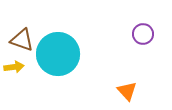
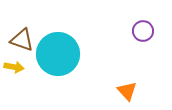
purple circle: moved 3 px up
yellow arrow: rotated 18 degrees clockwise
